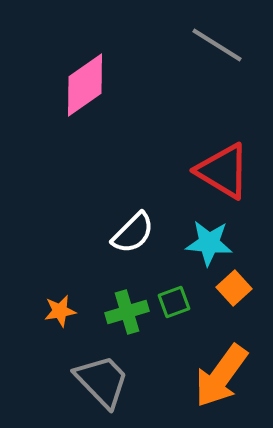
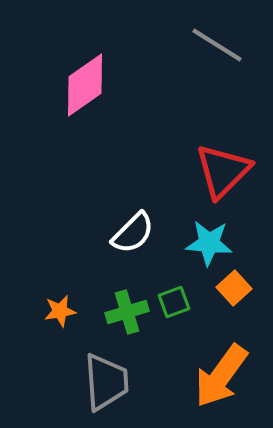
red triangle: rotated 44 degrees clockwise
gray trapezoid: moved 4 px right, 1 px down; rotated 40 degrees clockwise
